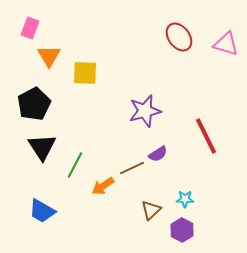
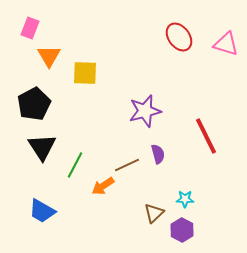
purple semicircle: rotated 72 degrees counterclockwise
brown line: moved 5 px left, 3 px up
brown triangle: moved 3 px right, 3 px down
